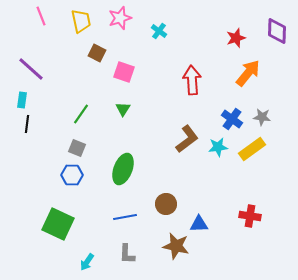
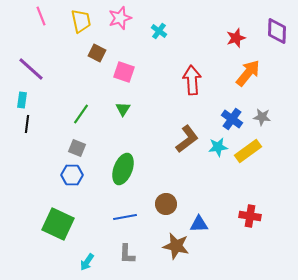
yellow rectangle: moved 4 px left, 2 px down
